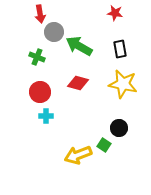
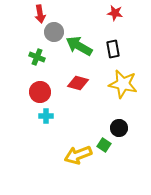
black rectangle: moved 7 px left
